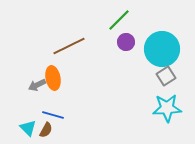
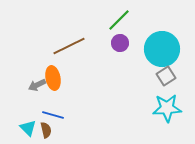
purple circle: moved 6 px left, 1 px down
brown semicircle: rotated 42 degrees counterclockwise
